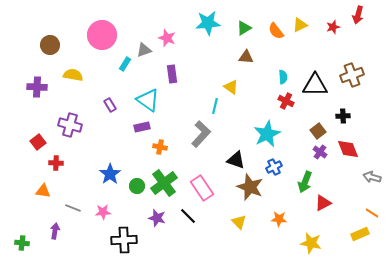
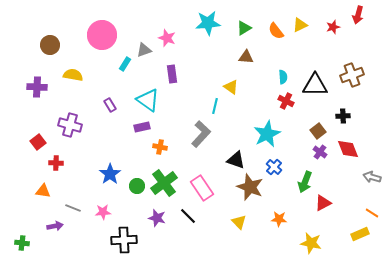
blue cross at (274, 167): rotated 21 degrees counterclockwise
purple arrow at (55, 231): moved 5 px up; rotated 70 degrees clockwise
